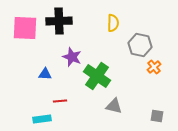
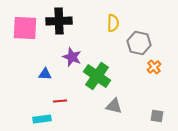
gray hexagon: moved 1 px left, 2 px up
